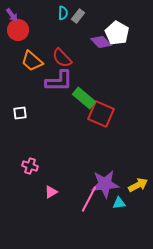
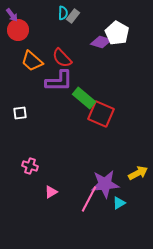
gray rectangle: moved 5 px left
purple diamond: rotated 30 degrees counterclockwise
yellow arrow: moved 12 px up
cyan triangle: rotated 24 degrees counterclockwise
